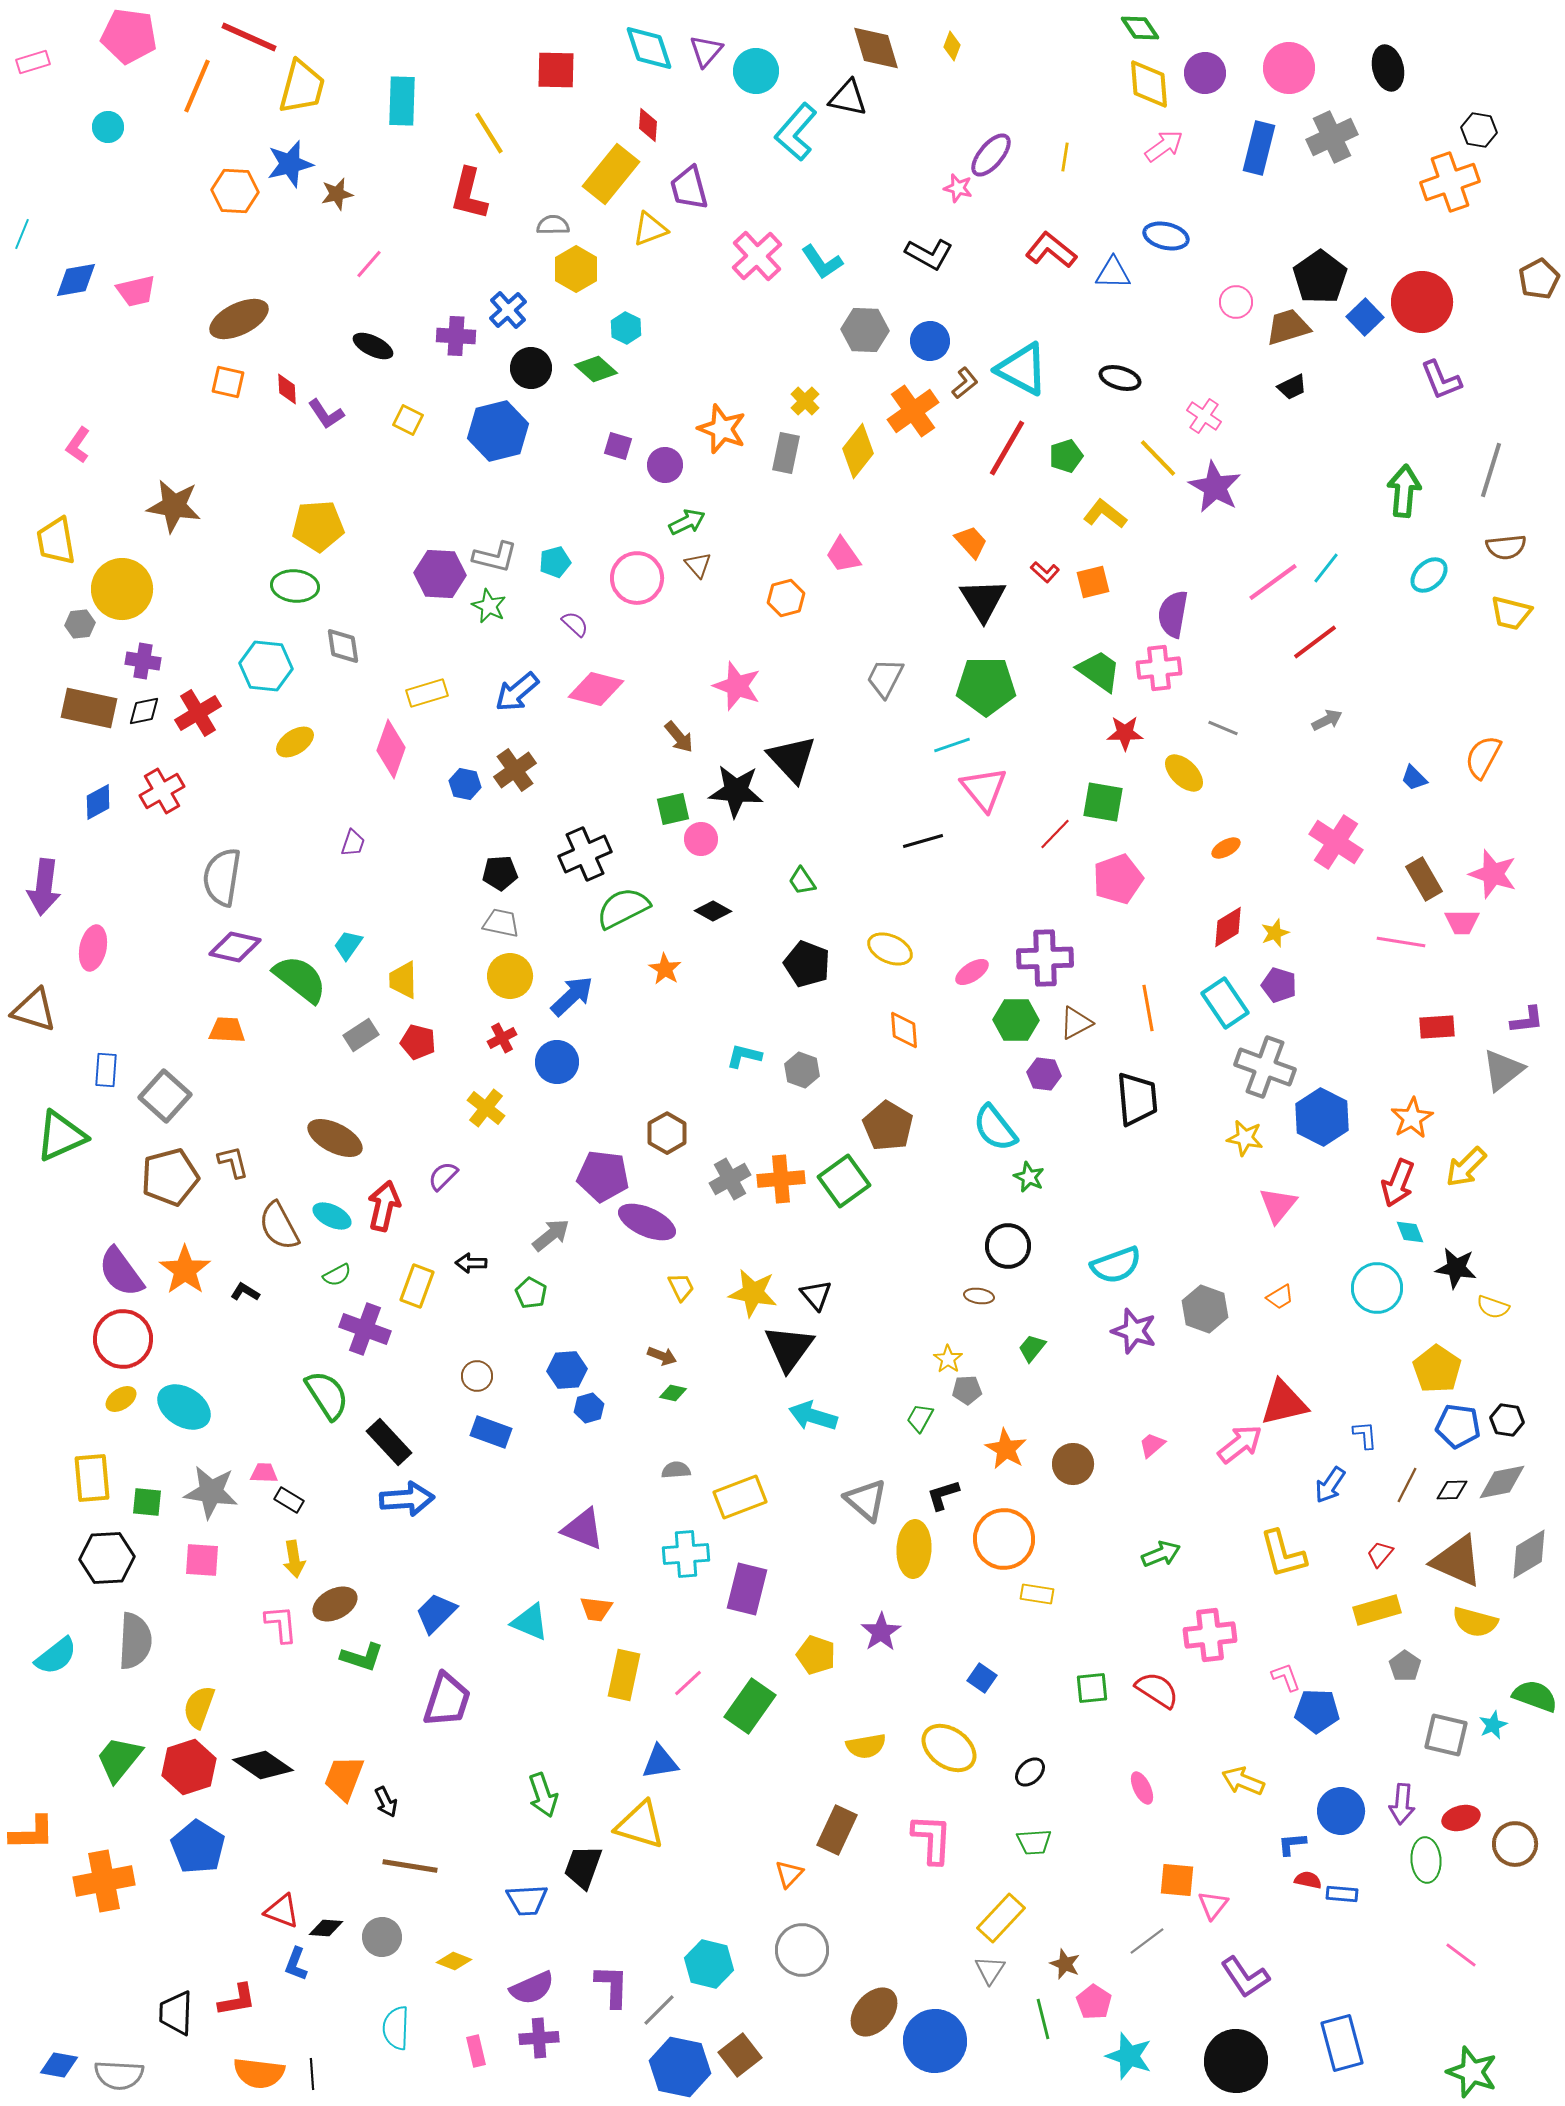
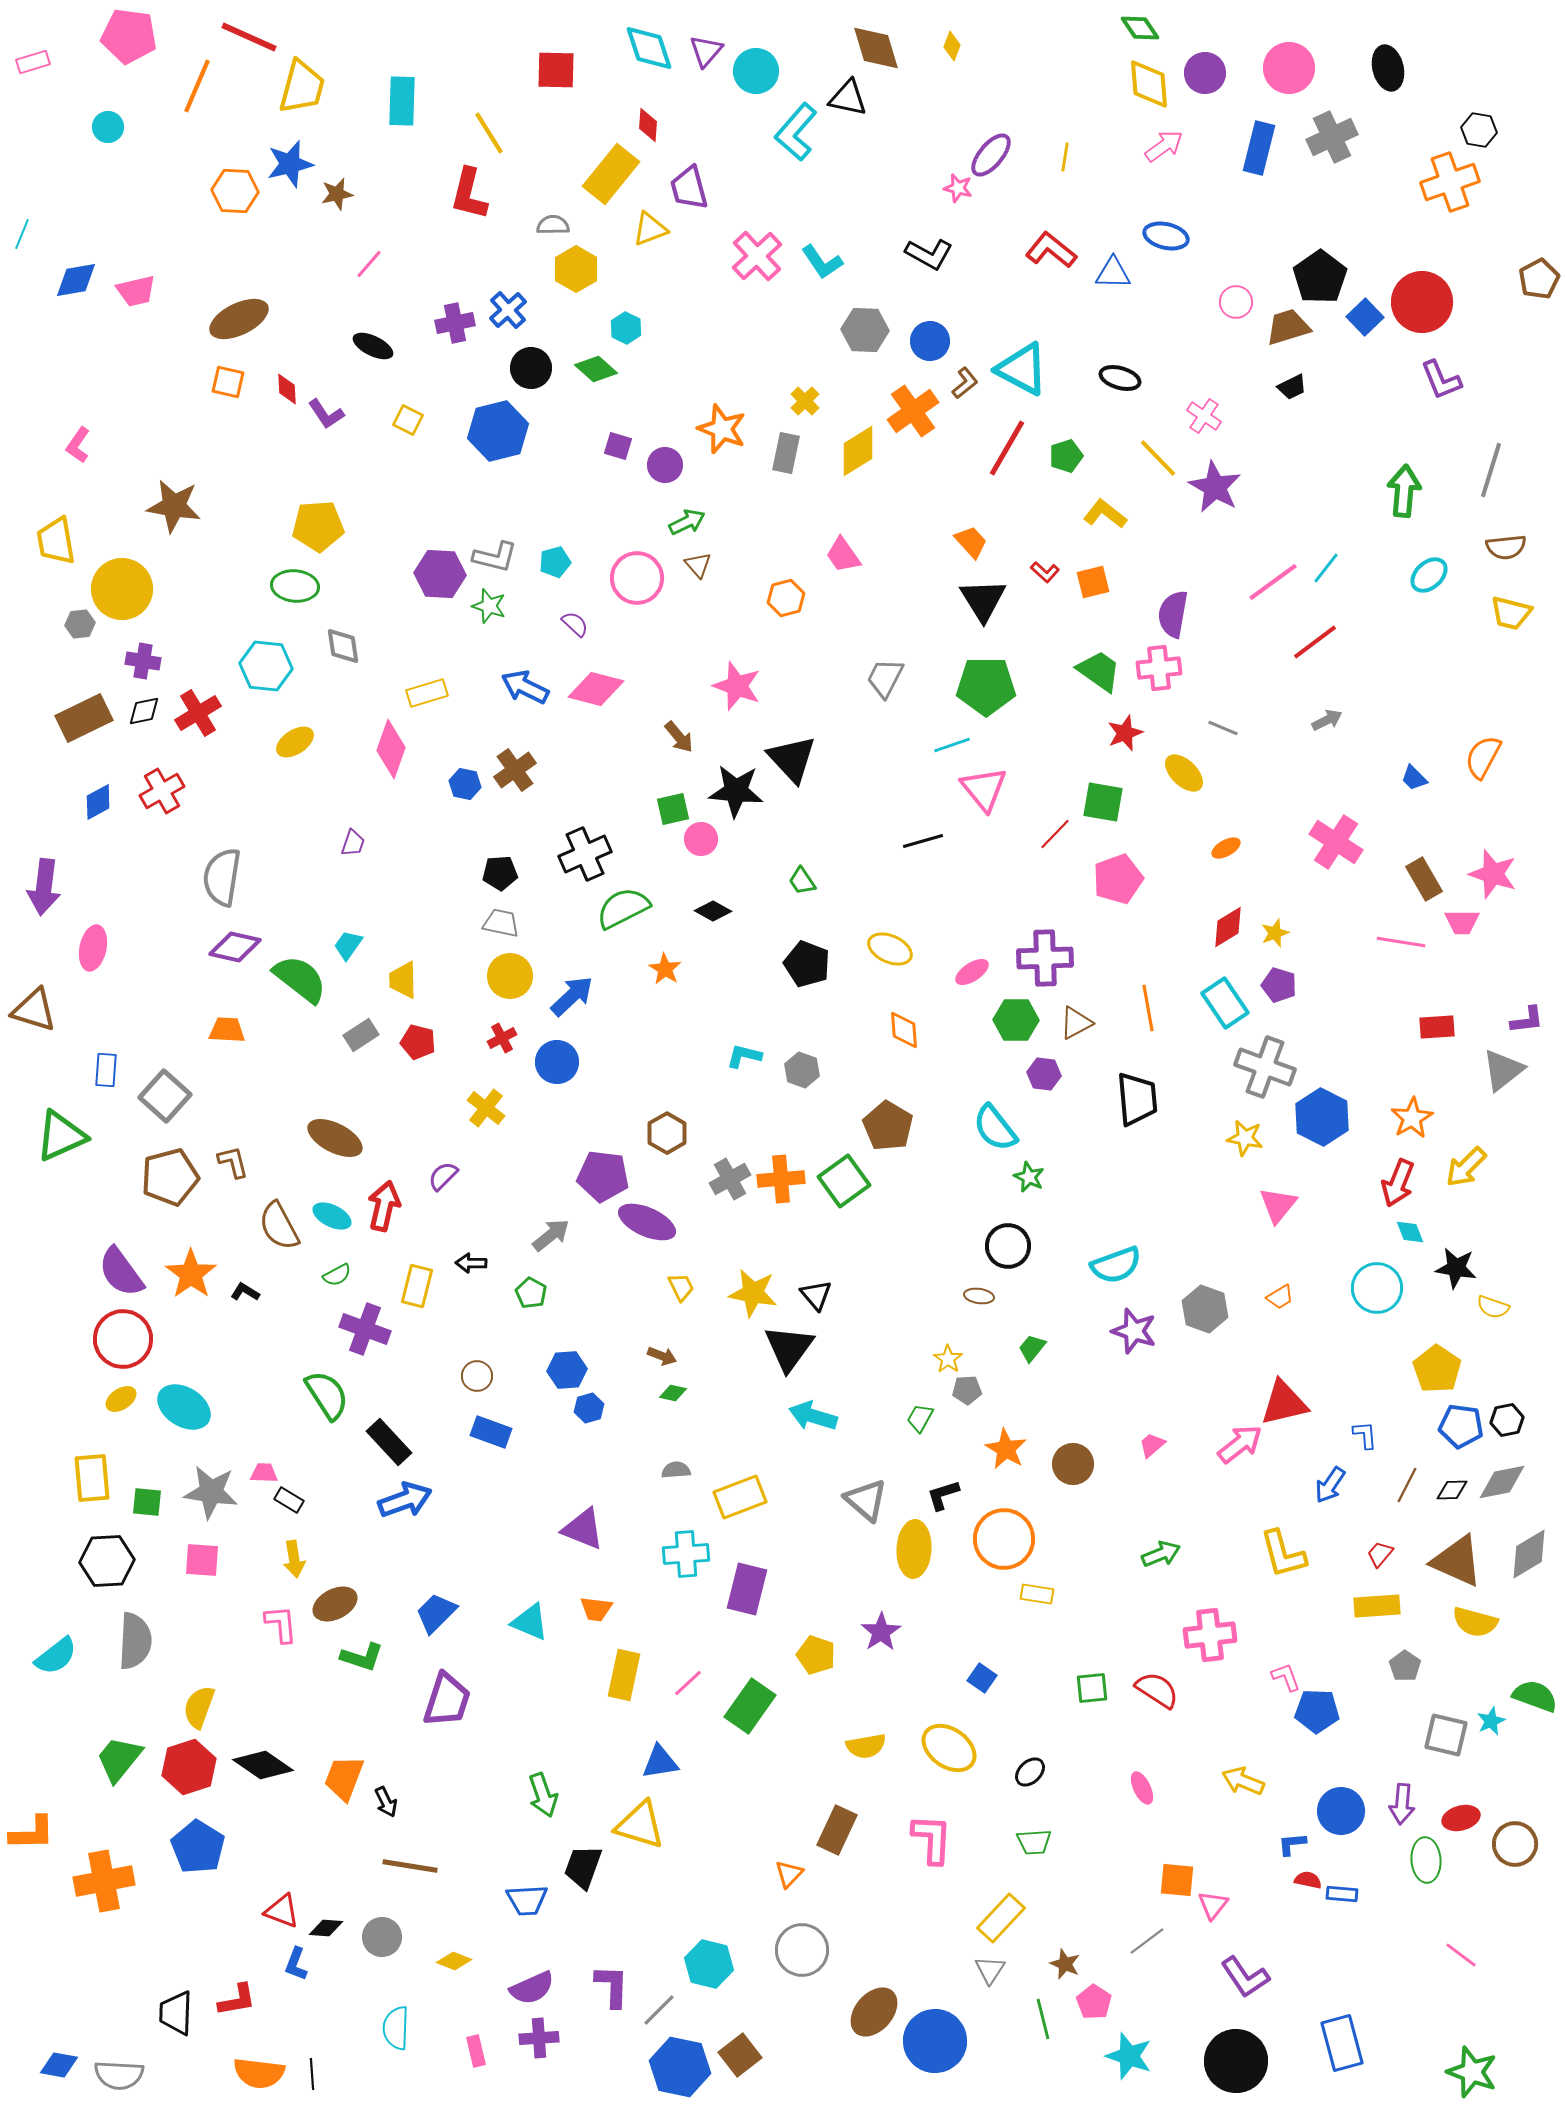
purple cross at (456, 336): moved 1 px left, 13 px up; rotated 15 degrees counterclockwise
yellow diamond at (858, 451): rotated 20 degrees clockwise
green star at (489, 606): rotated 8 degrees counterclockwise
blue arrow at (517, 692): moved 8 px right, 5 px up; rotated 66 degrees clockwise
brown rectangle at (89, 708): moved 5 px left, 10 px down; rotated 38 degrees counterclockwise
red star at (1125, 733): rotated 21 degrees counterclockwise
orange star at (185, 1270): moved 6 px right, 4 px down
yellow rectangle at (417, 1286): rotated 6 degrees counterclockwise
black hexagon at (1507, 1420): rotated 20 degrees counterclockwise
blue pentagon at (1458, 1426): moved 3 px right
blue arrow at (407, 1499): moved 2 px left, 1 px down; rotated 16 degrees counterclockwise
black hexagon at (107, 1558): moved 3 px down
yellow rectangle at (1377, 1610): moved 4 px up; rotated 12 degrees clockwise
cyan star at (1493, 1725): moved 2 px left, 4 px up
